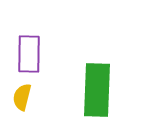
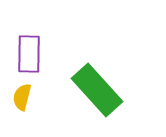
green rectangle: rotated 44 degrees counterclockwise
